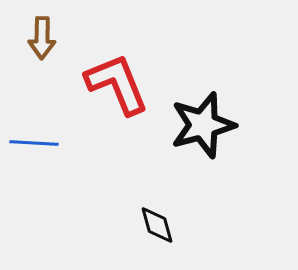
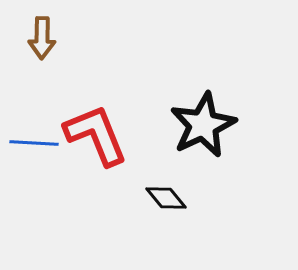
red L-shape: moved 21 px left, 51 px down
black star: rotated 10 degrees counterclockwise
black diamond: moved 9 px right, 27 px up; rotated 24 degrees counterclockwise
